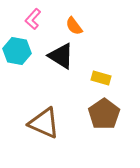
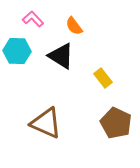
pink L-shape: rotated 95 degrees clockwise
cyan hexagon: rotated 8 degrees counterclockwise
yellow rectangle: moved 2 px right; rotated 36 degrees clockwise
brown pentagon: moved 12 px right, 9 px down; rotated 12 degrees counterclockwise
brown triangle: moved 2 px right
